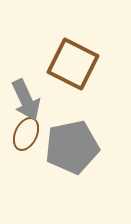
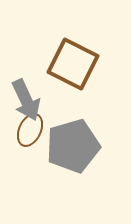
brown ellipse: moved 4 px right, 4 px up
gray pentagon: moved 1 px right, 1 px up; rotated 4 degrees counterclockwise
